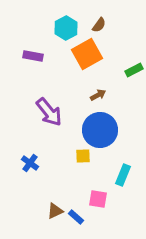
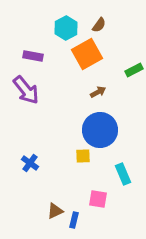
brown arrow: moved 3 px up
purple arrow: moved 23 px left, 22 px up
cyan rectangle: moved 1 px up; rotated 45 degrees counterclockwise
blue rectangle: moved 2 px left, 3 px down; rotated 63 degrees clockwise
